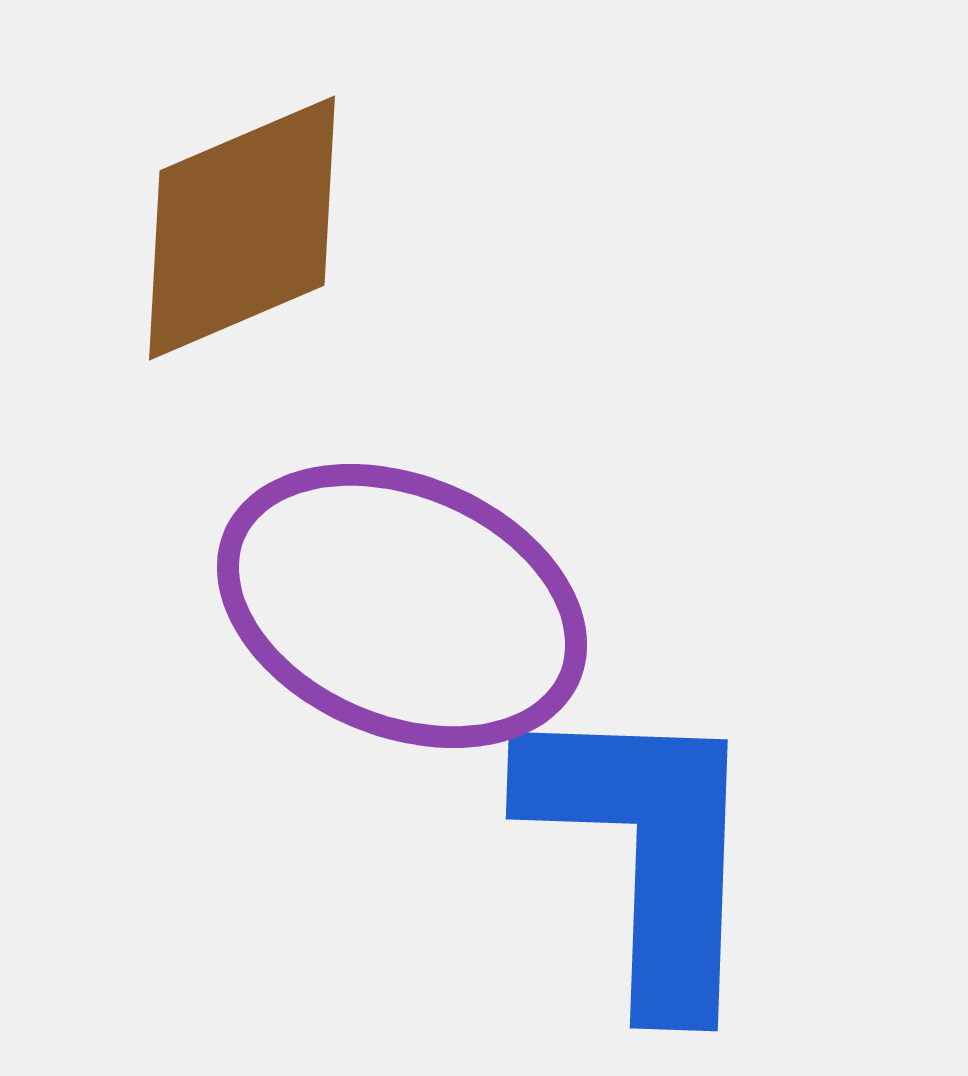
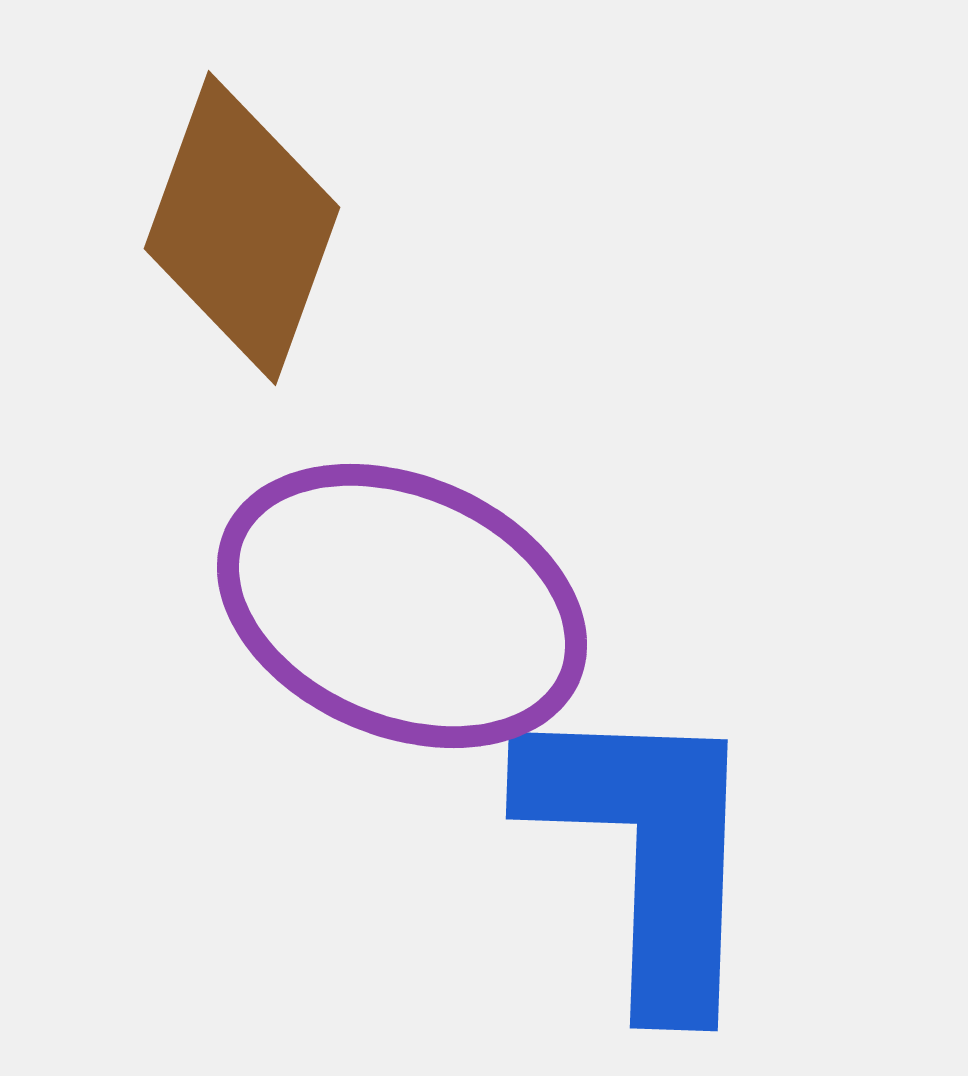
brown diamond: rotated 47 degrees counterclockwise
